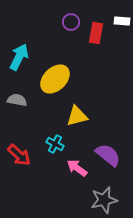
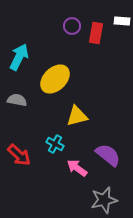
purple circle: moved 1 px right, 4 px down
